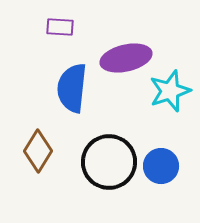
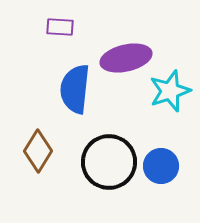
blue semicircle: moved 3 px right, 1 px down
